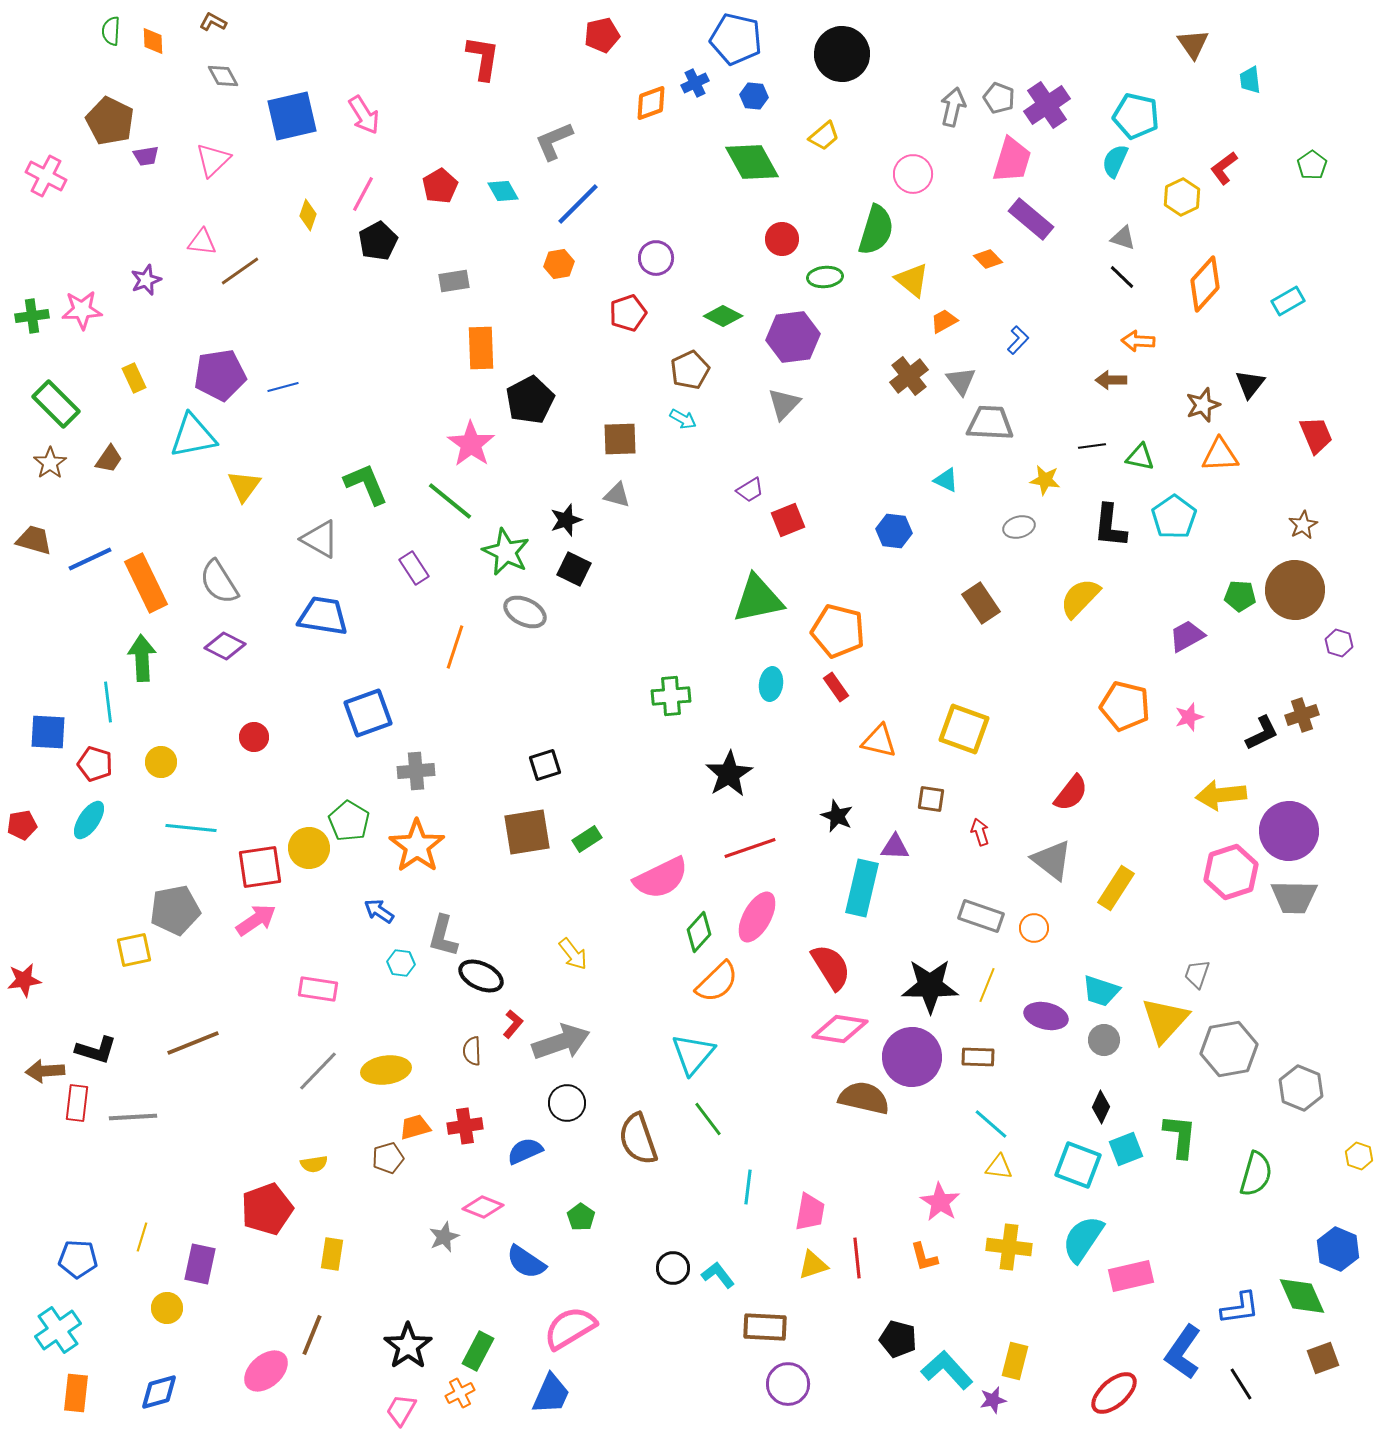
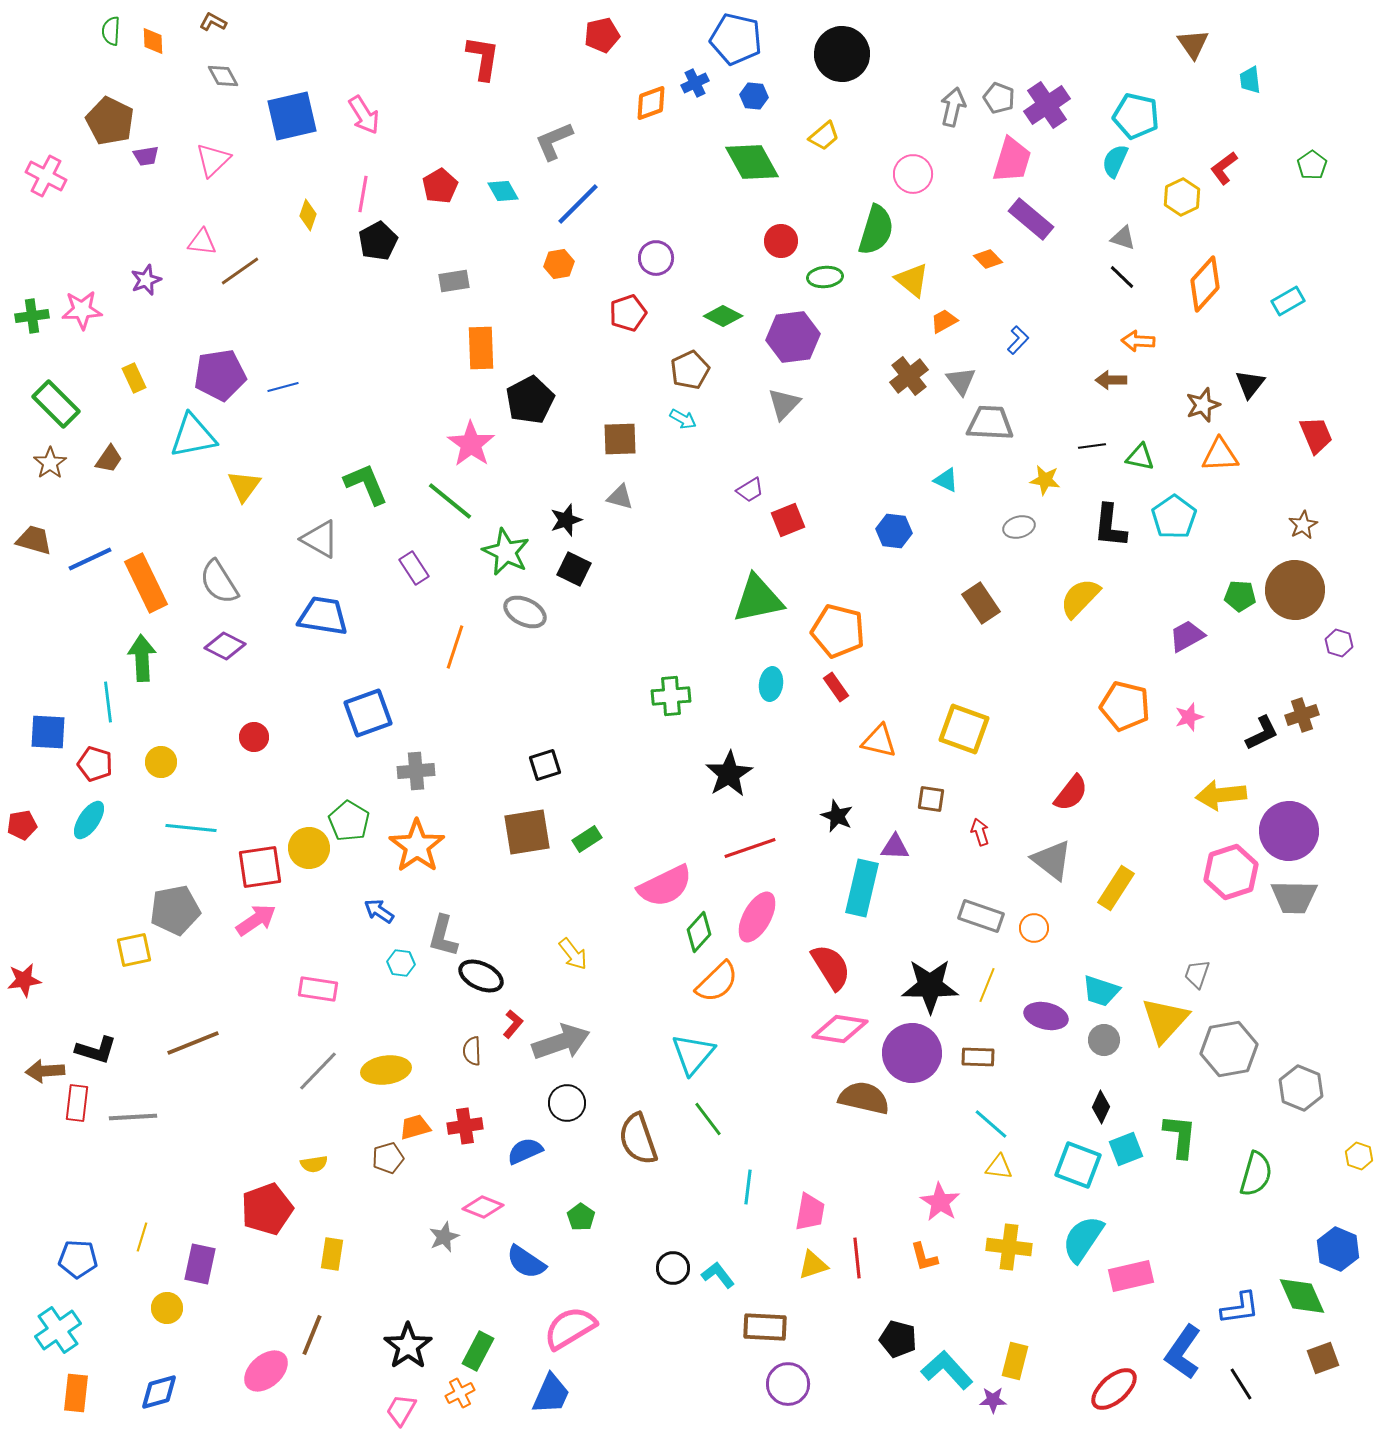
pink line at (363, 194): rotated 18 degrees counterclockwise
red circle at (782, 239): moved 1 px left, 2 px down
gray triangle at (617, 495): moved 3 px right, 2 px down
pink semicircle at (661, 878): moved 4 px right, 8 px down
purple circle at (912, 1057): moved 4 px up
red ellipse at (1114, 1393): moved 4 px up
purple star at (993, 1400): rotated 12 degrees clockwise
